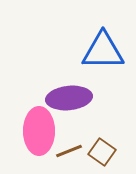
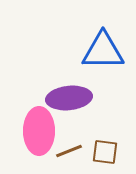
brown square: moved 3 px right; rotated 28 degrees counterclockwise
